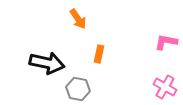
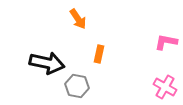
gray hexagon: moved 1 px left, 3 px up
